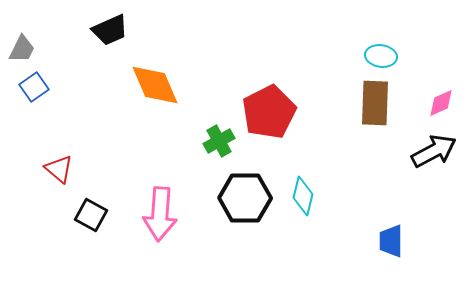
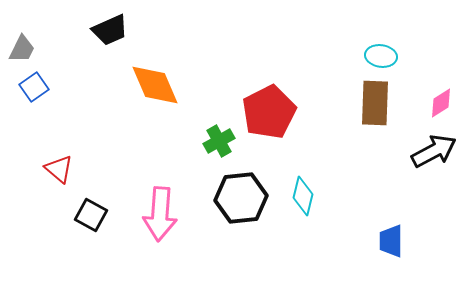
pink diamond: rotated 8 degrees counterclockwise
black hexagon: moved 4 px left; rotated 6 degrees counterclockwise
